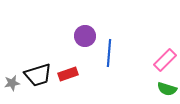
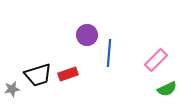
purple circle: moved 2 px right, 1 px up
pink rectangle: moved 9 px left
gray star: moved 6 px down
green semicircle: rotated 42 degrees counterclockwise
